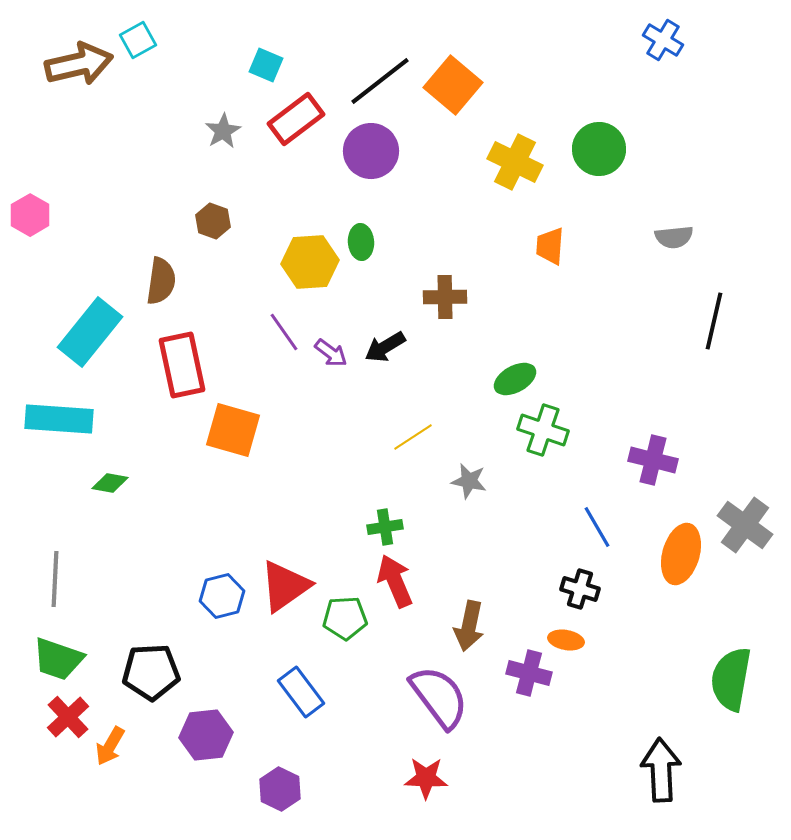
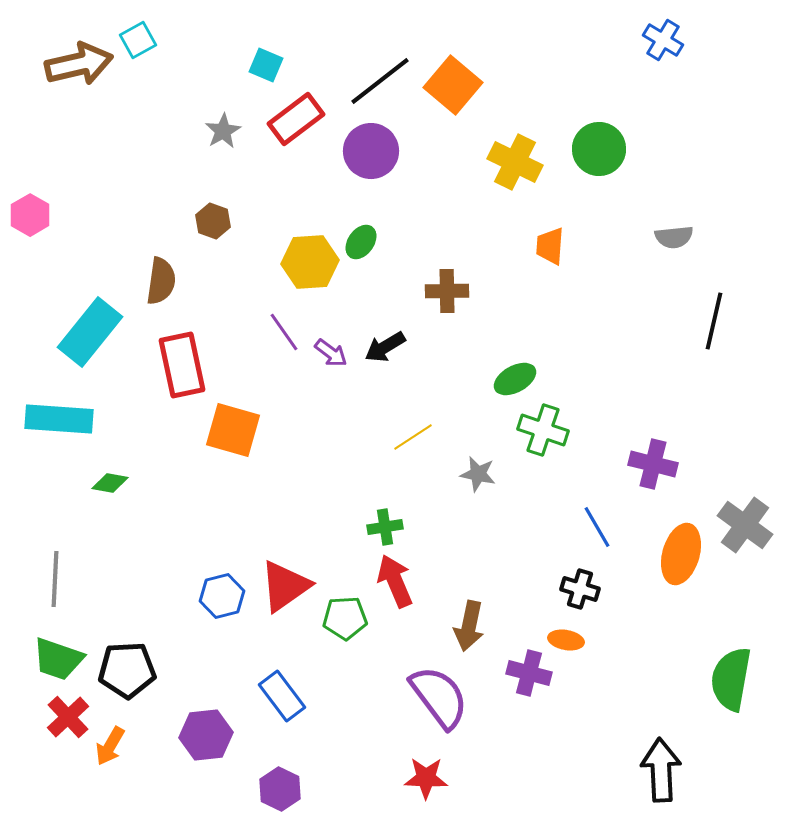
green ellipse at (361, 242): rotated 40 degrees clockwise
brown cross at (445, 297): moved 2 px right, 6 px up
purple cross at (653, 460): moved 4 px down
gray star at (469, 481): moved 9 px right, 7 px up
black pentagon at (151, 672): moved 24 px left, 2 px up
blue rectangle at (301, 692): moved 19 px left, 4 px down
